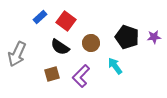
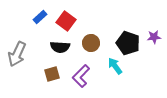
black pentagon: moved 1 px right, 6 px down
black semicircle: rotated 30 degrees counterclockwise
